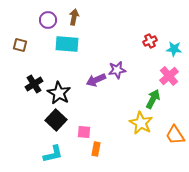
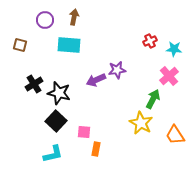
purple circle: moved 3 px left
cyan rectangle: moved 2 px right, 1 px down
black star: rotated 15 degrees counterclockwise
black square: moved 1 px down
